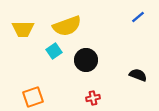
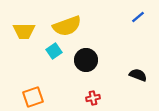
yellow trapezoid: moved 1 px right, 2 px down
